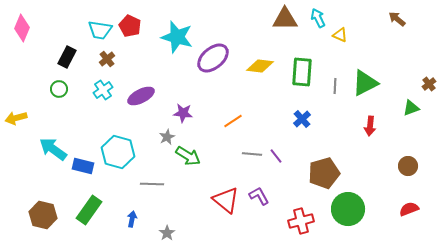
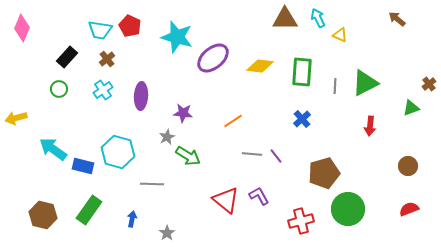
black rectangle at (67, 57): rotated 15 degrees clockwise
purple ellipse at (141, 96): rotated 60 degrees counterclockwise
